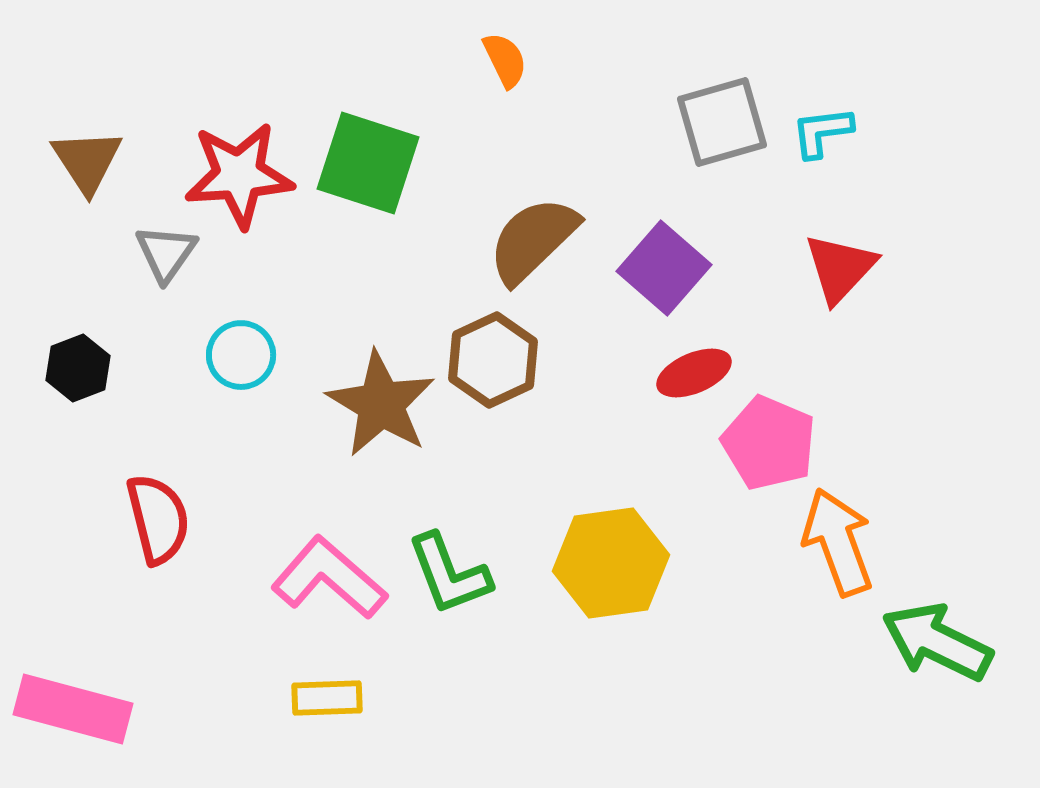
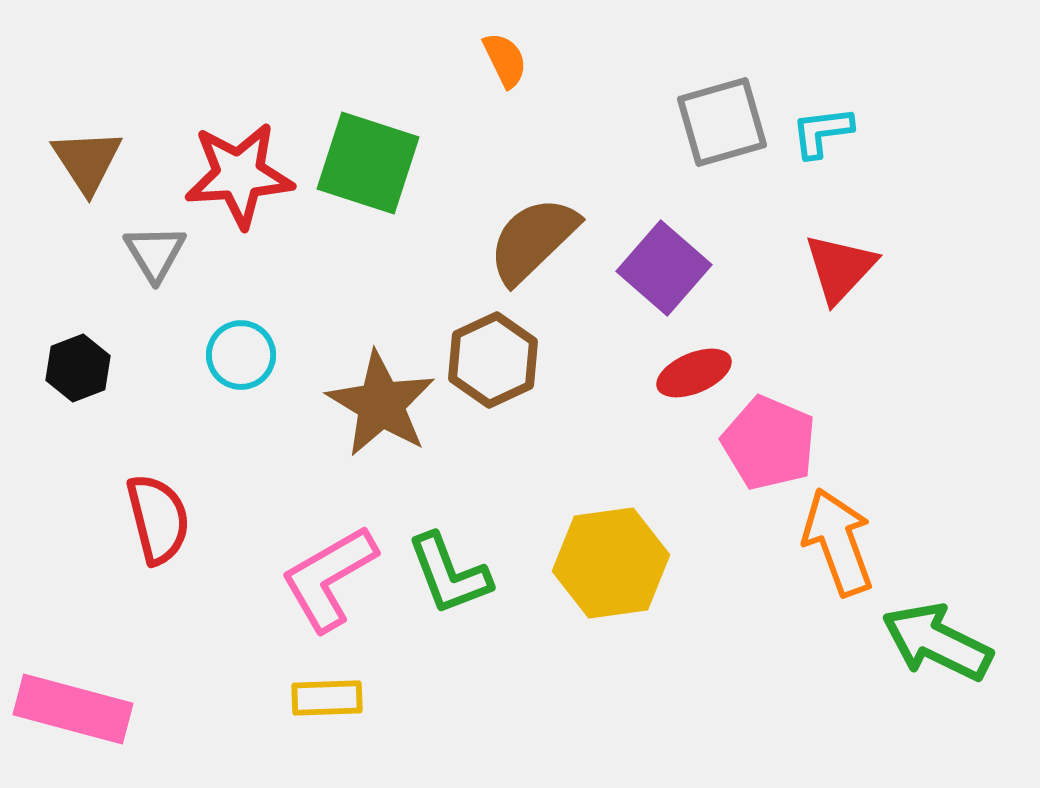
gray triangle: moved 11 px left; rotated 6 degrees counterclockwise
pink L-shape: rotated 71 degrees counterclockwise
